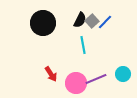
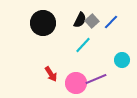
blue line: moved 6 px right
cyan line: rotated 54 degrees clockwise
cyan circle: moved 1 px left, 14 px up
